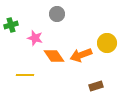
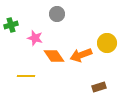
yellow line: moved 1 px right, 1 px down
brown rectangle: moved 3 px right, 1 px down
